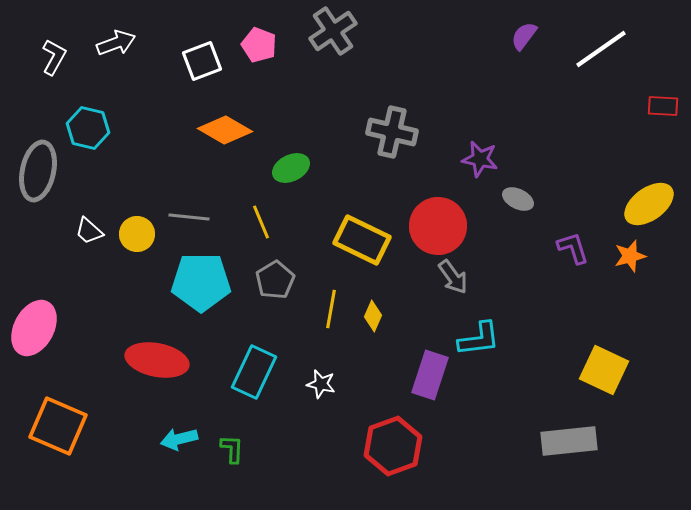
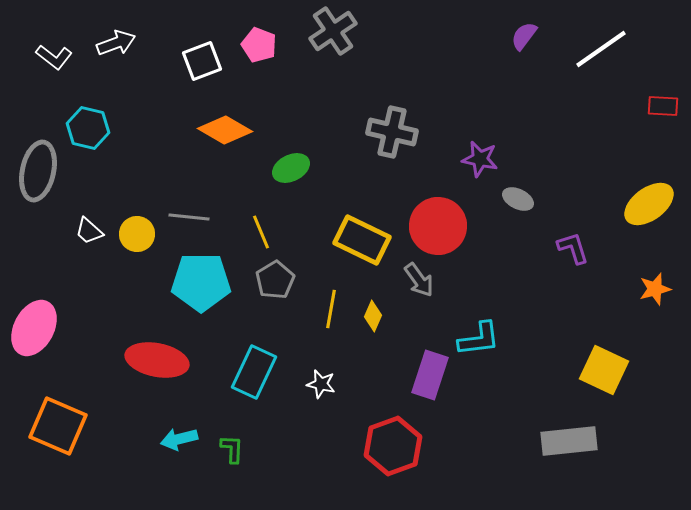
white L-shape at (54, 57): rotated 99 degrees clockwise
yellow line at (261, 222): moved 10 px down
orange star at (630, 256): moved 25 px right, 33 px down
gray arrow at (453, 277): moved 34 px left, 3 px down
